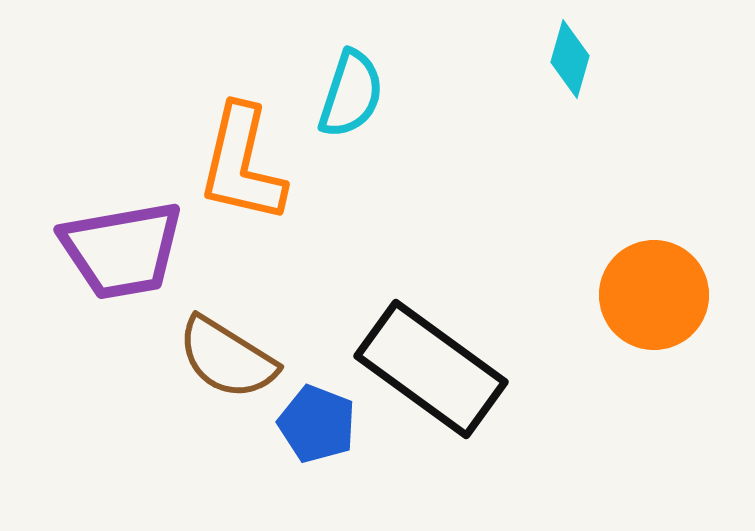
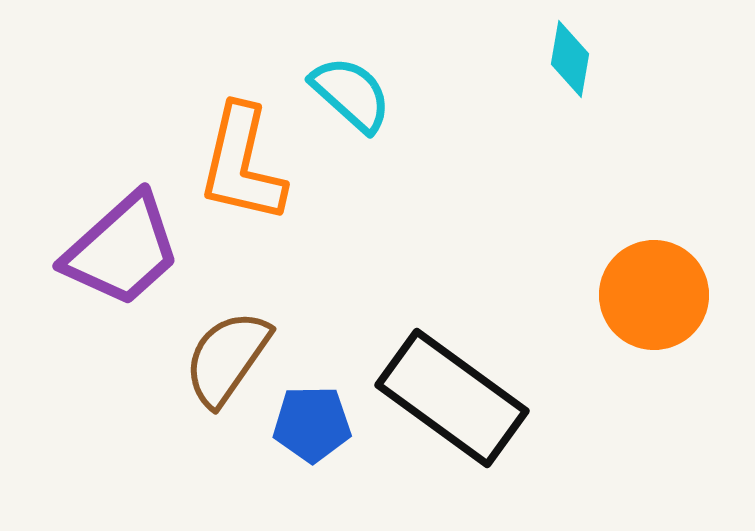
cyan diamond: rotated 6 degrees counterclockwise
cyan semicircle: rotated 66 degrees counterclockwise
purple trapezoid: rotated 32 degrees counterclockwise
brown semicircle: rotated 93 degrees clockwise
black rectangle: moved 21 px right, 29 px down
blue pentagon: moved 5 px left; rotated 22 degrees counterclockwise
